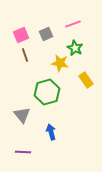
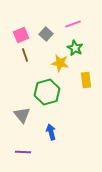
gray square: rotated 24 degrees counterclockwise
yellow rectangle: rotated 28 degrees clockwise
